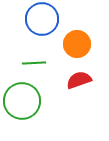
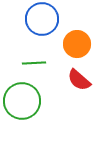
red semicircle: rotated 120 degrees counterclockwise
